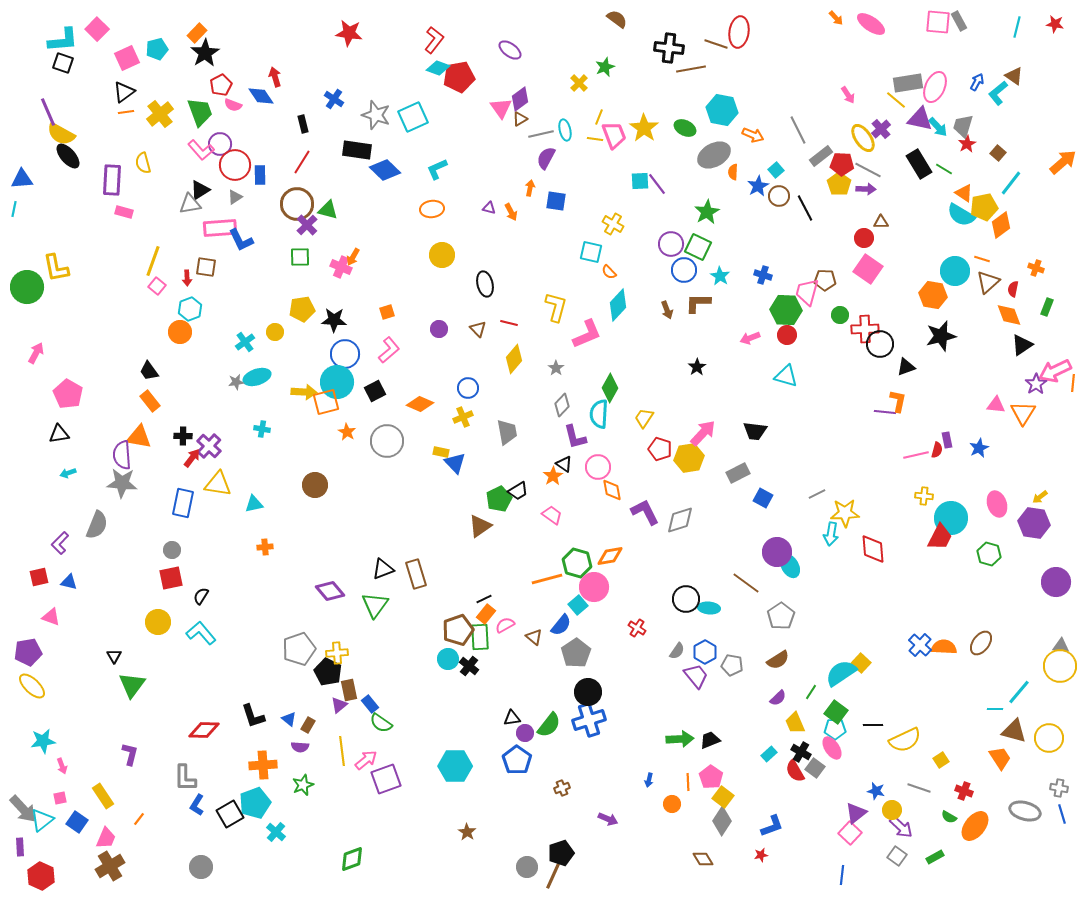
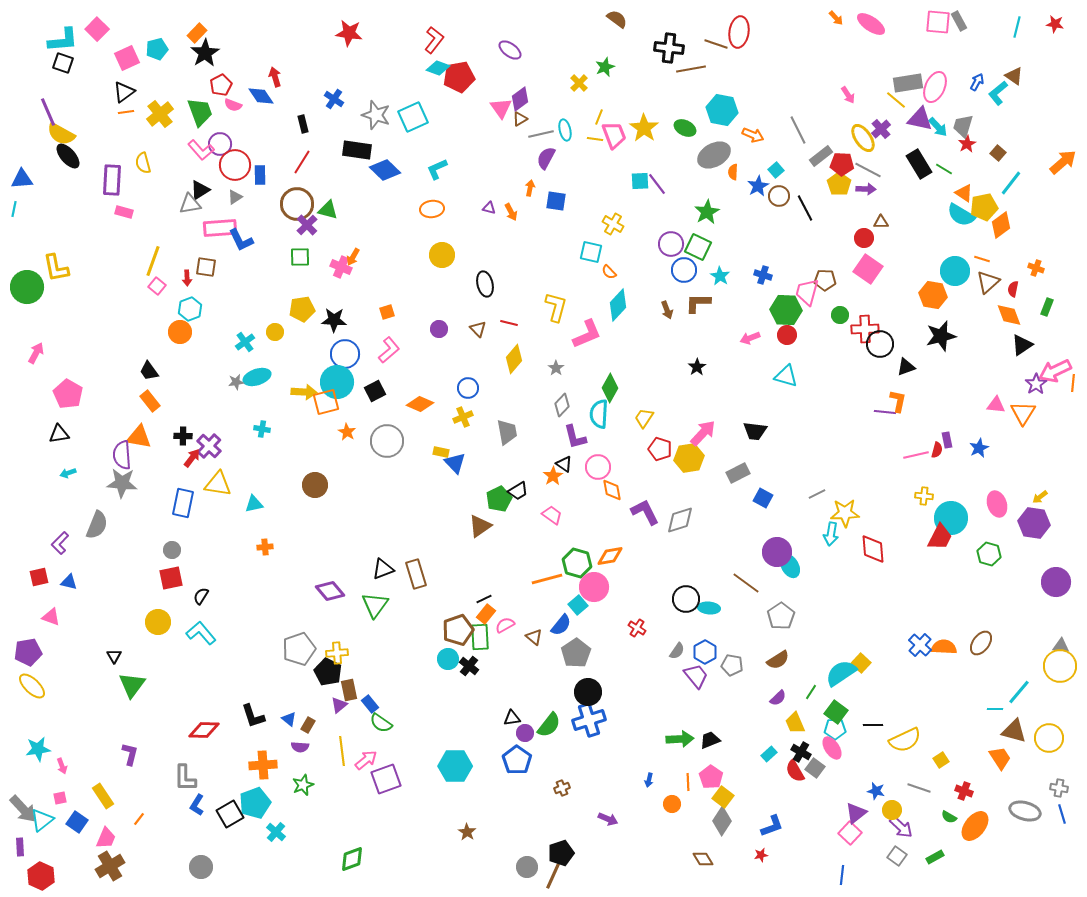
cyan star at (43, 741): moved 5 px left, 8 px down
